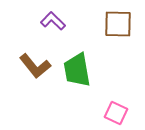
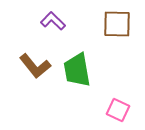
brown square: moved 1 px left
pink square: moved 2 px right, 3 px up
